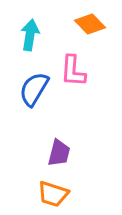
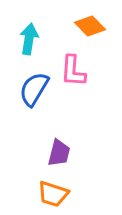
orange diamond: moved 2 px down
cyan arrow: moved 1 px left, 4 px down
